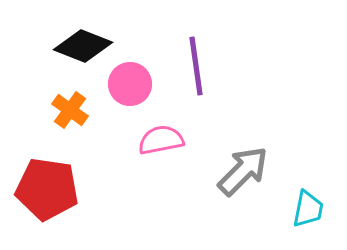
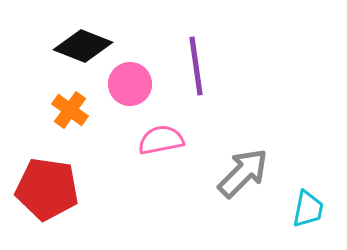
gray arrow: moved 2 px down
